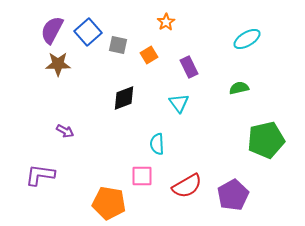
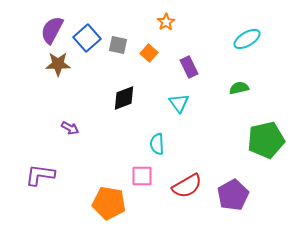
blue square: moved 1 px left, 6 px down
orange square: moved 2 px up; rotated 18 degrees counterclockwise
purple arrow: moved 5 px right, 3 px up
